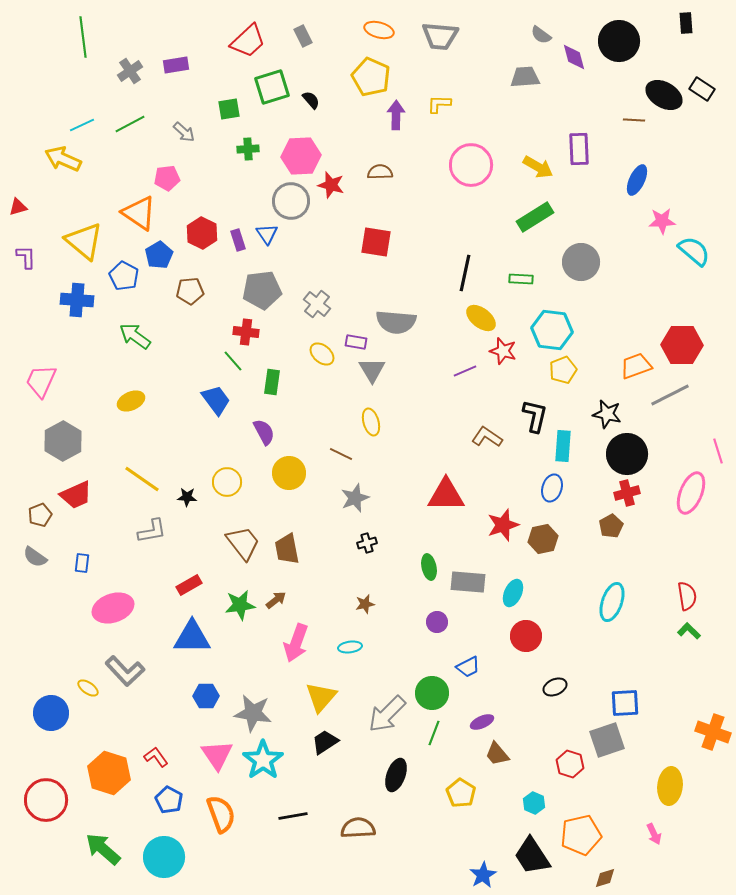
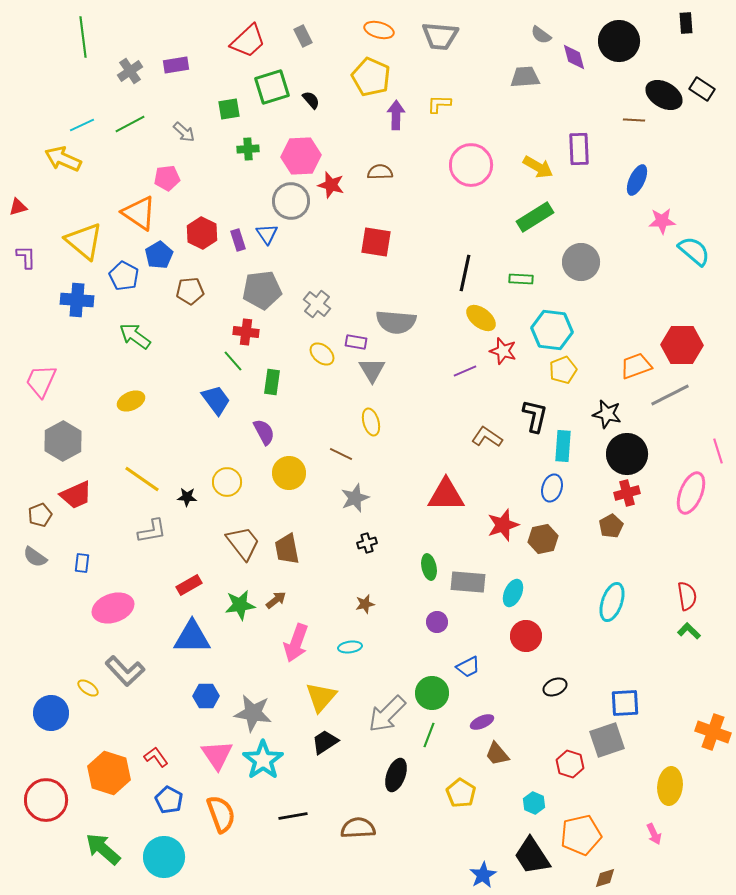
green line at (434, 733): moved 5 px left, 2 px down
